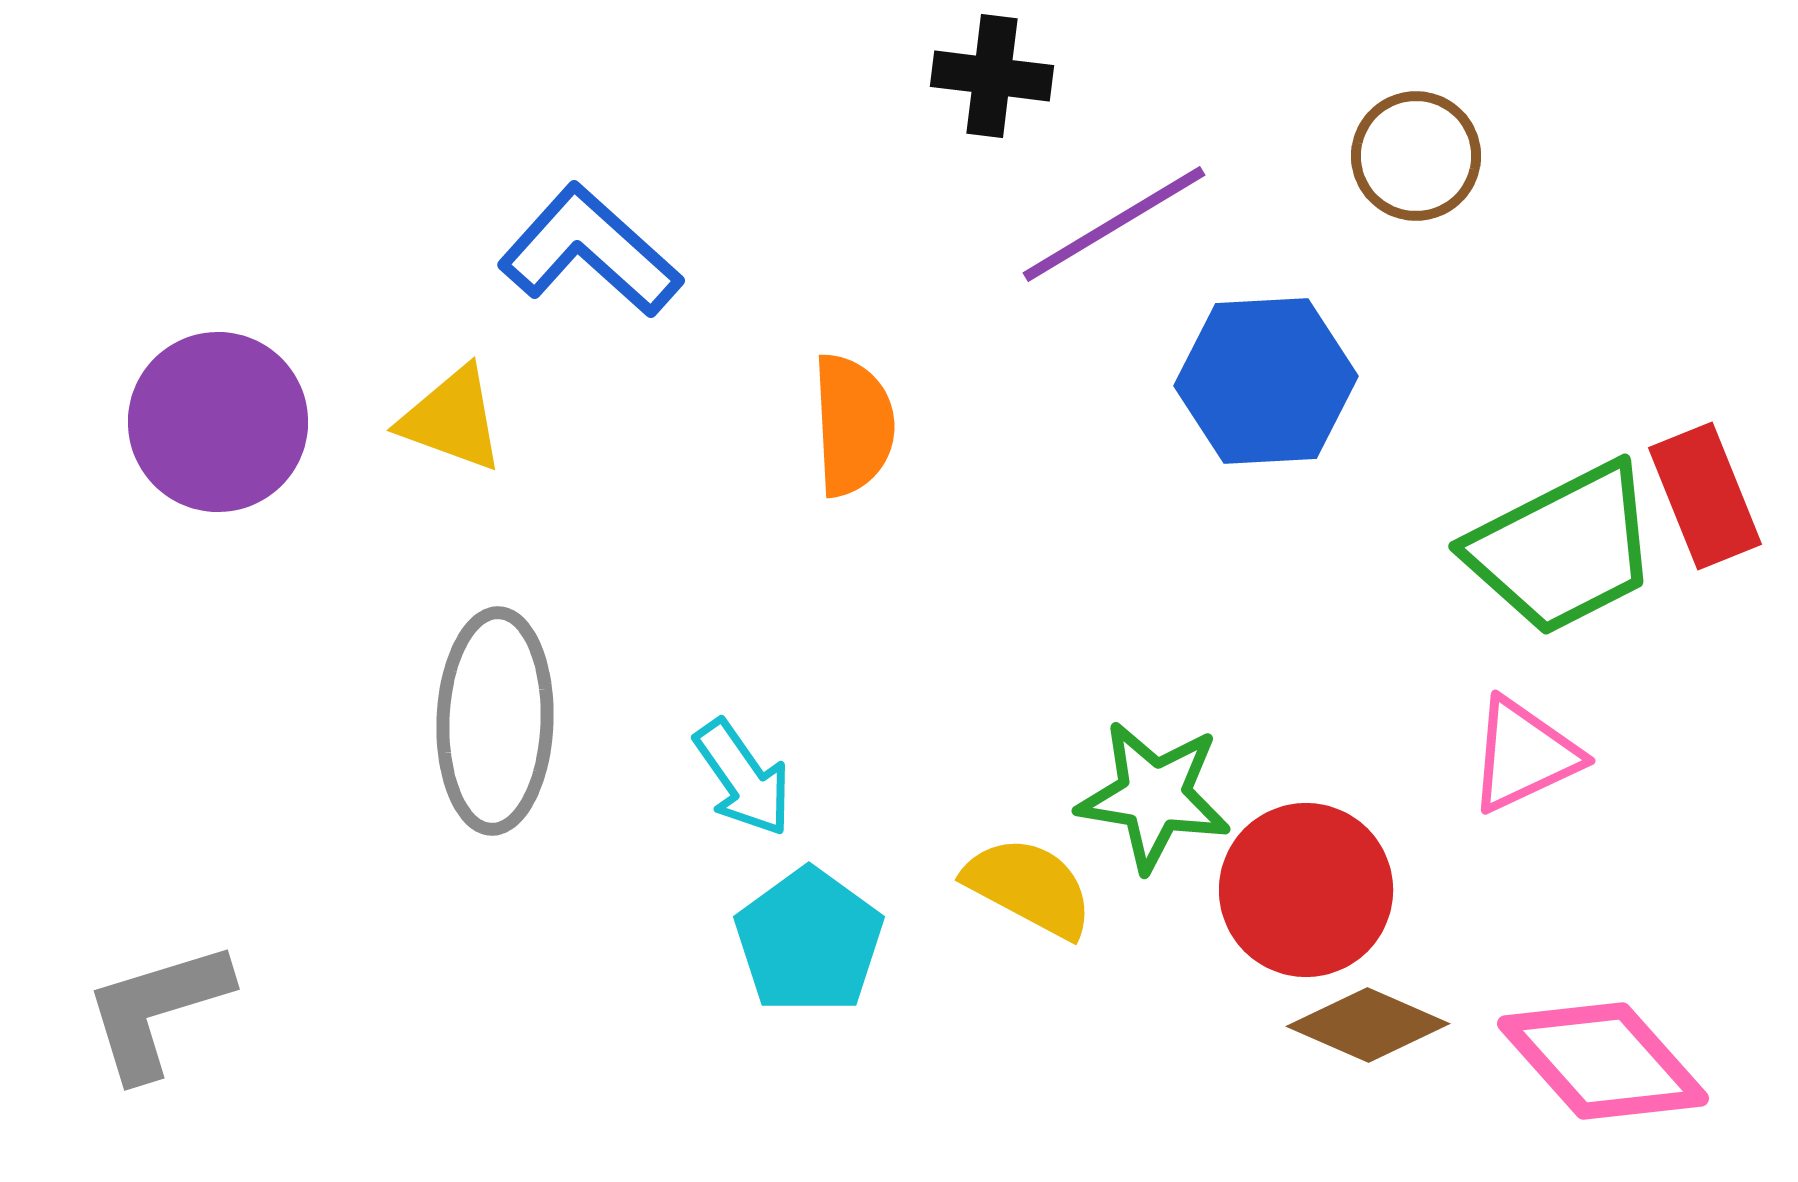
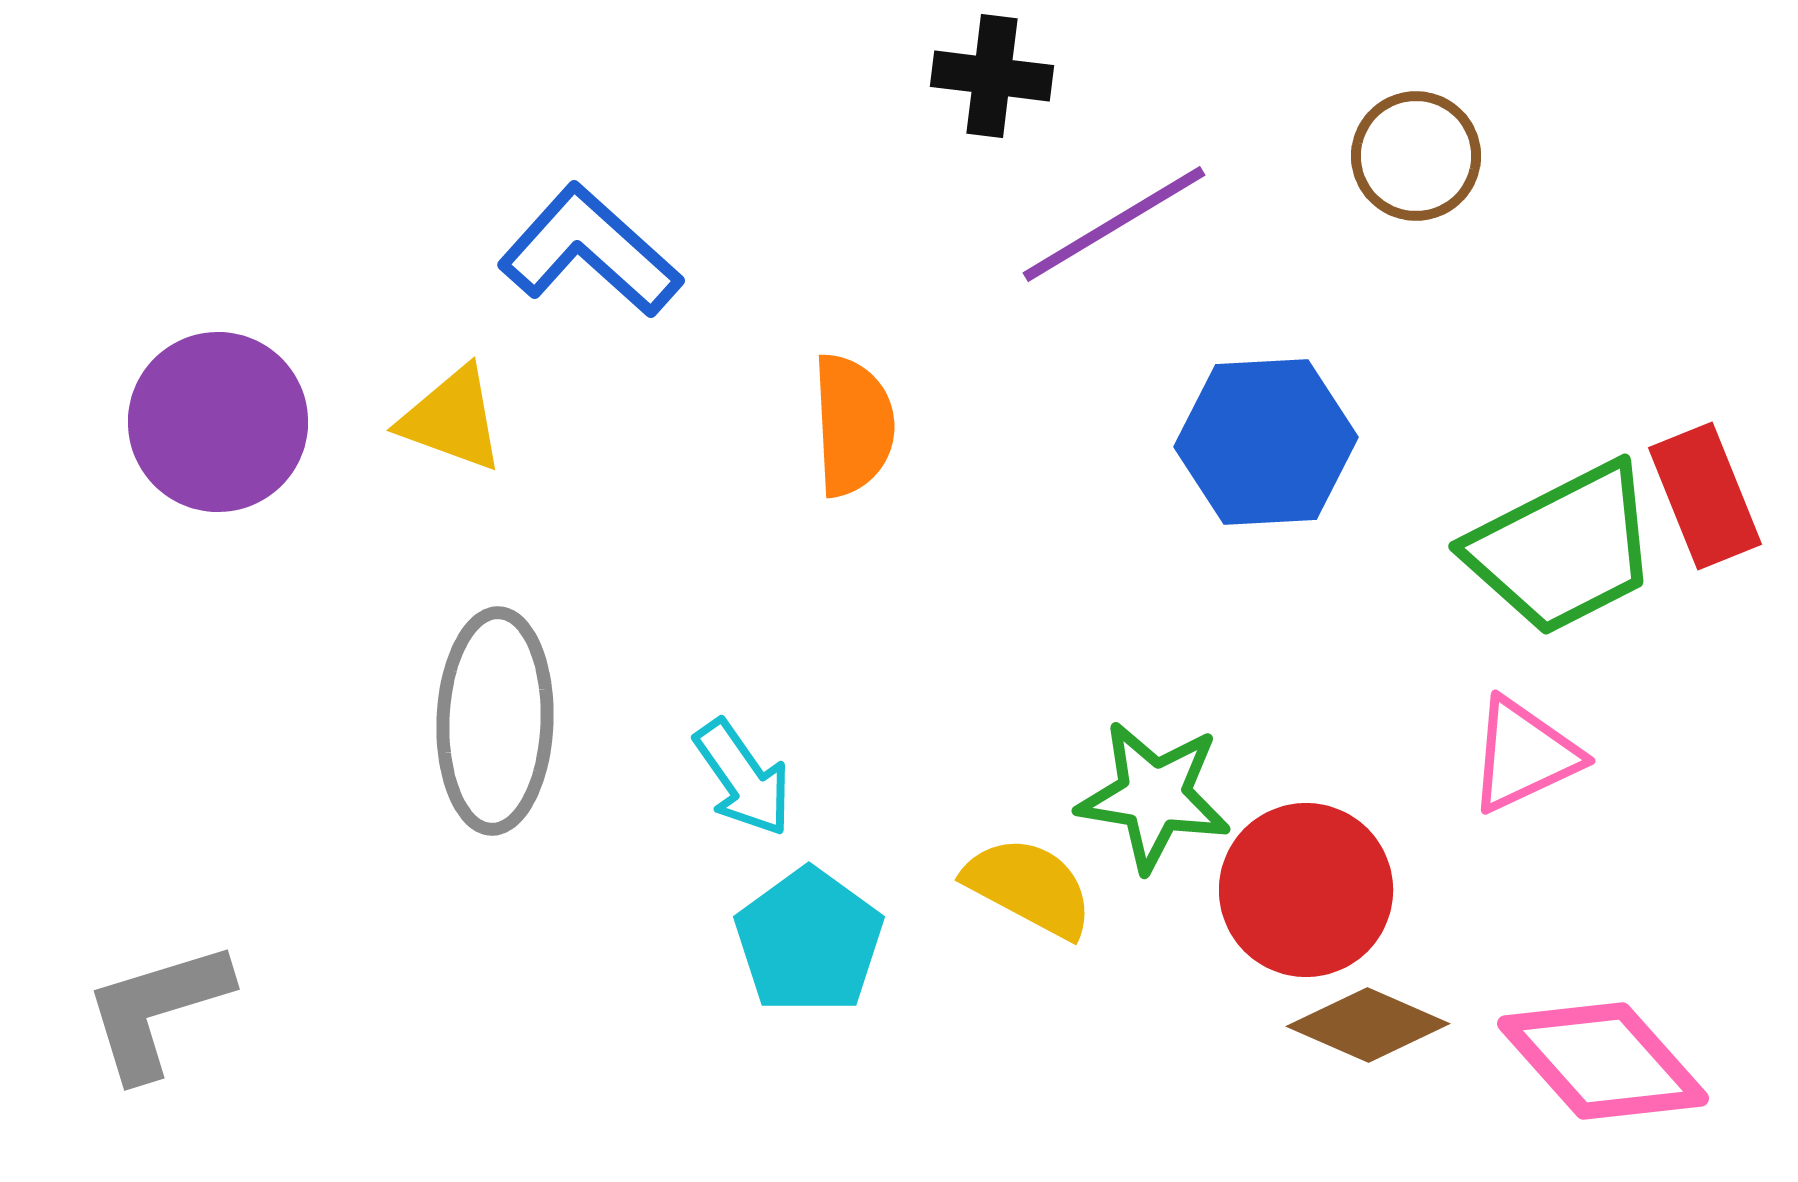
blue hexagon: moved 61 px down
